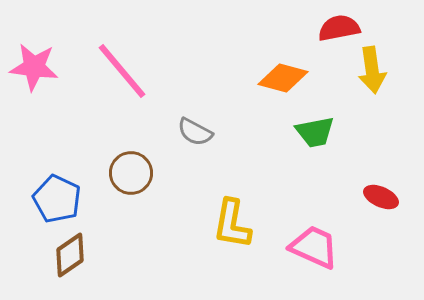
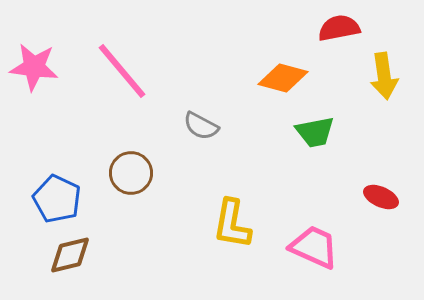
yellow arrow: moved 12 px right, 6 px down
gray semicircle: moved 6 px right, 6 px up
brown diamond: rotated 21 degrees clockwise
